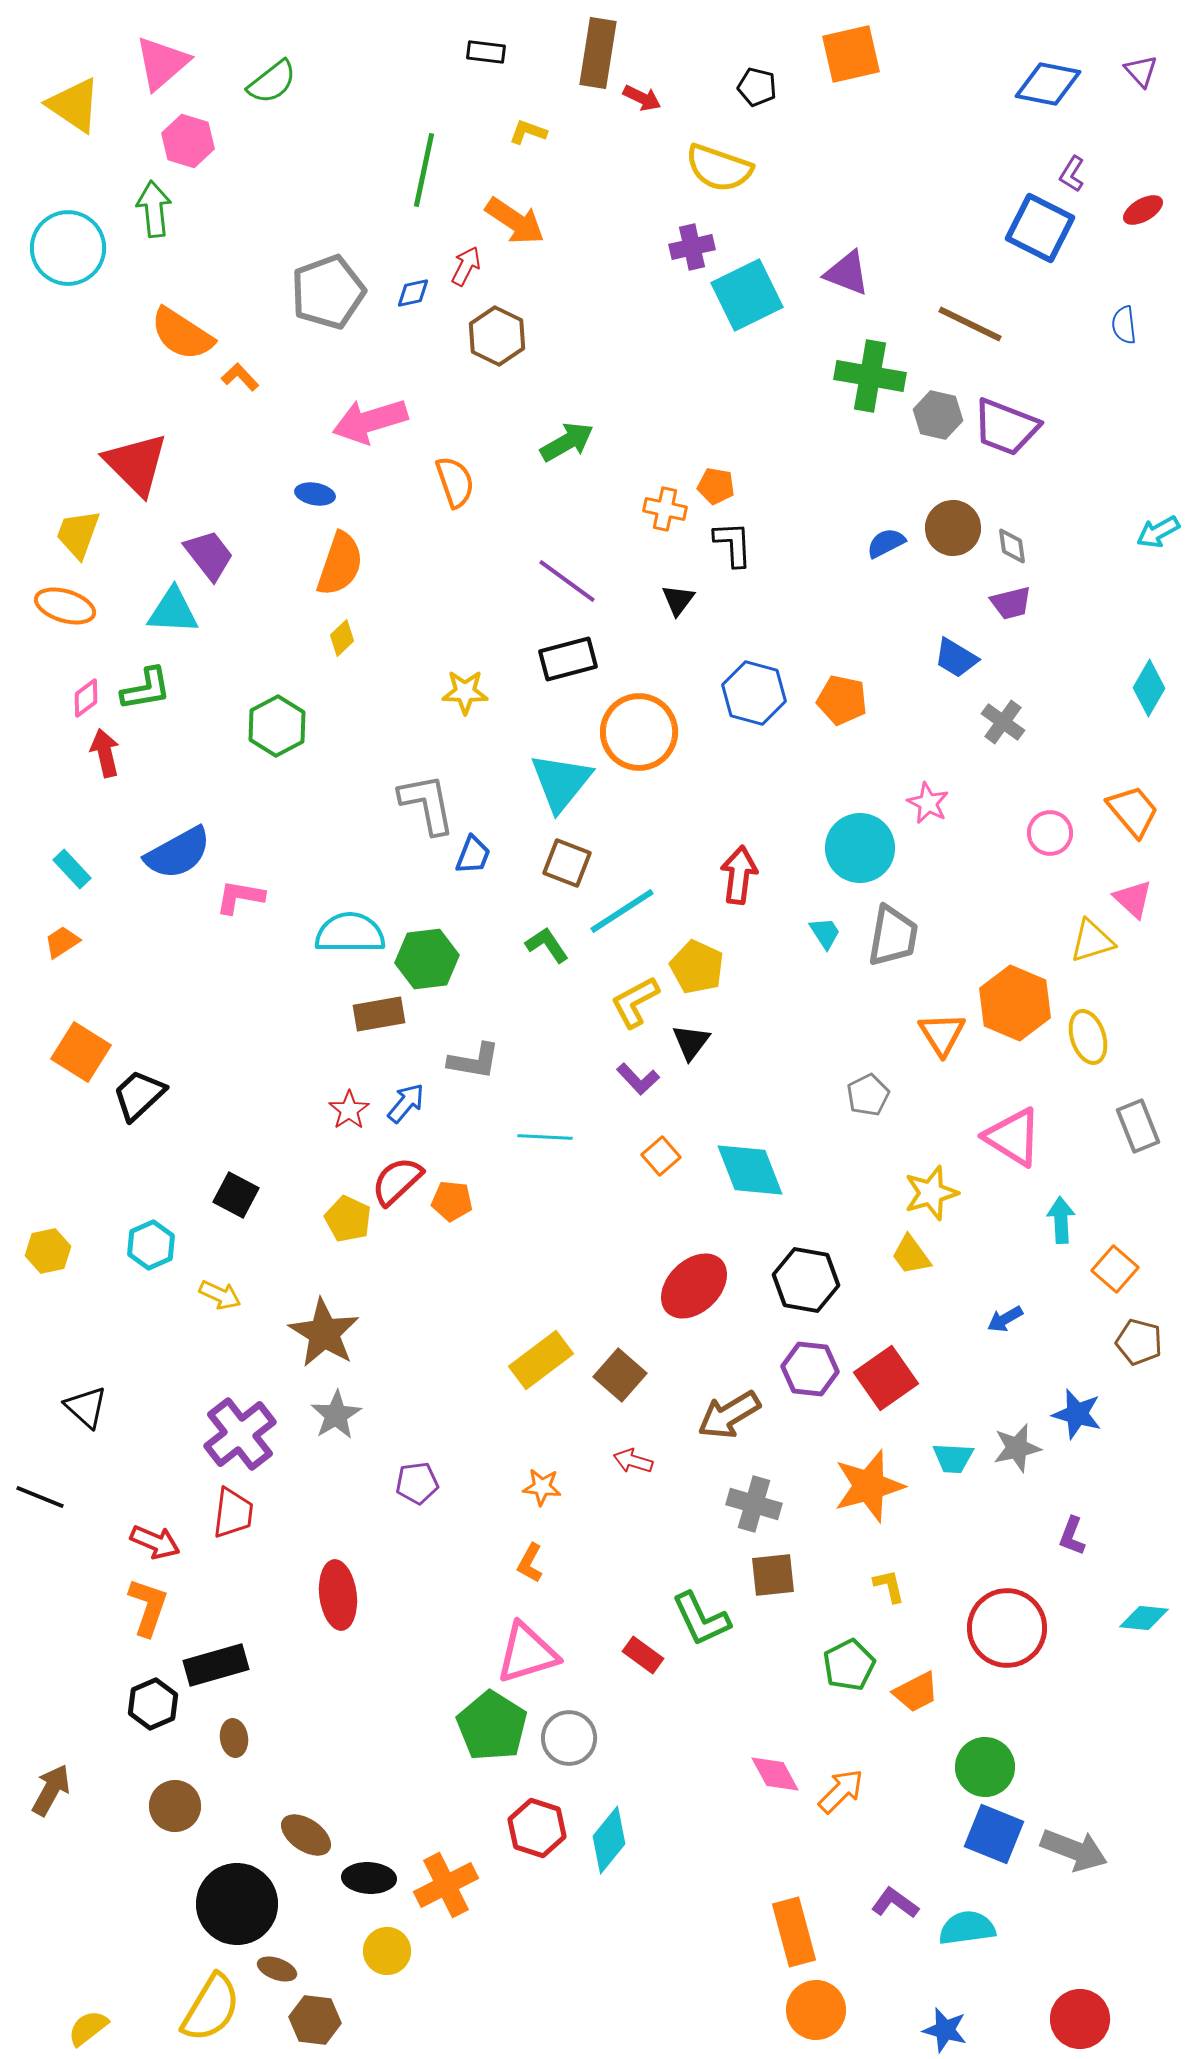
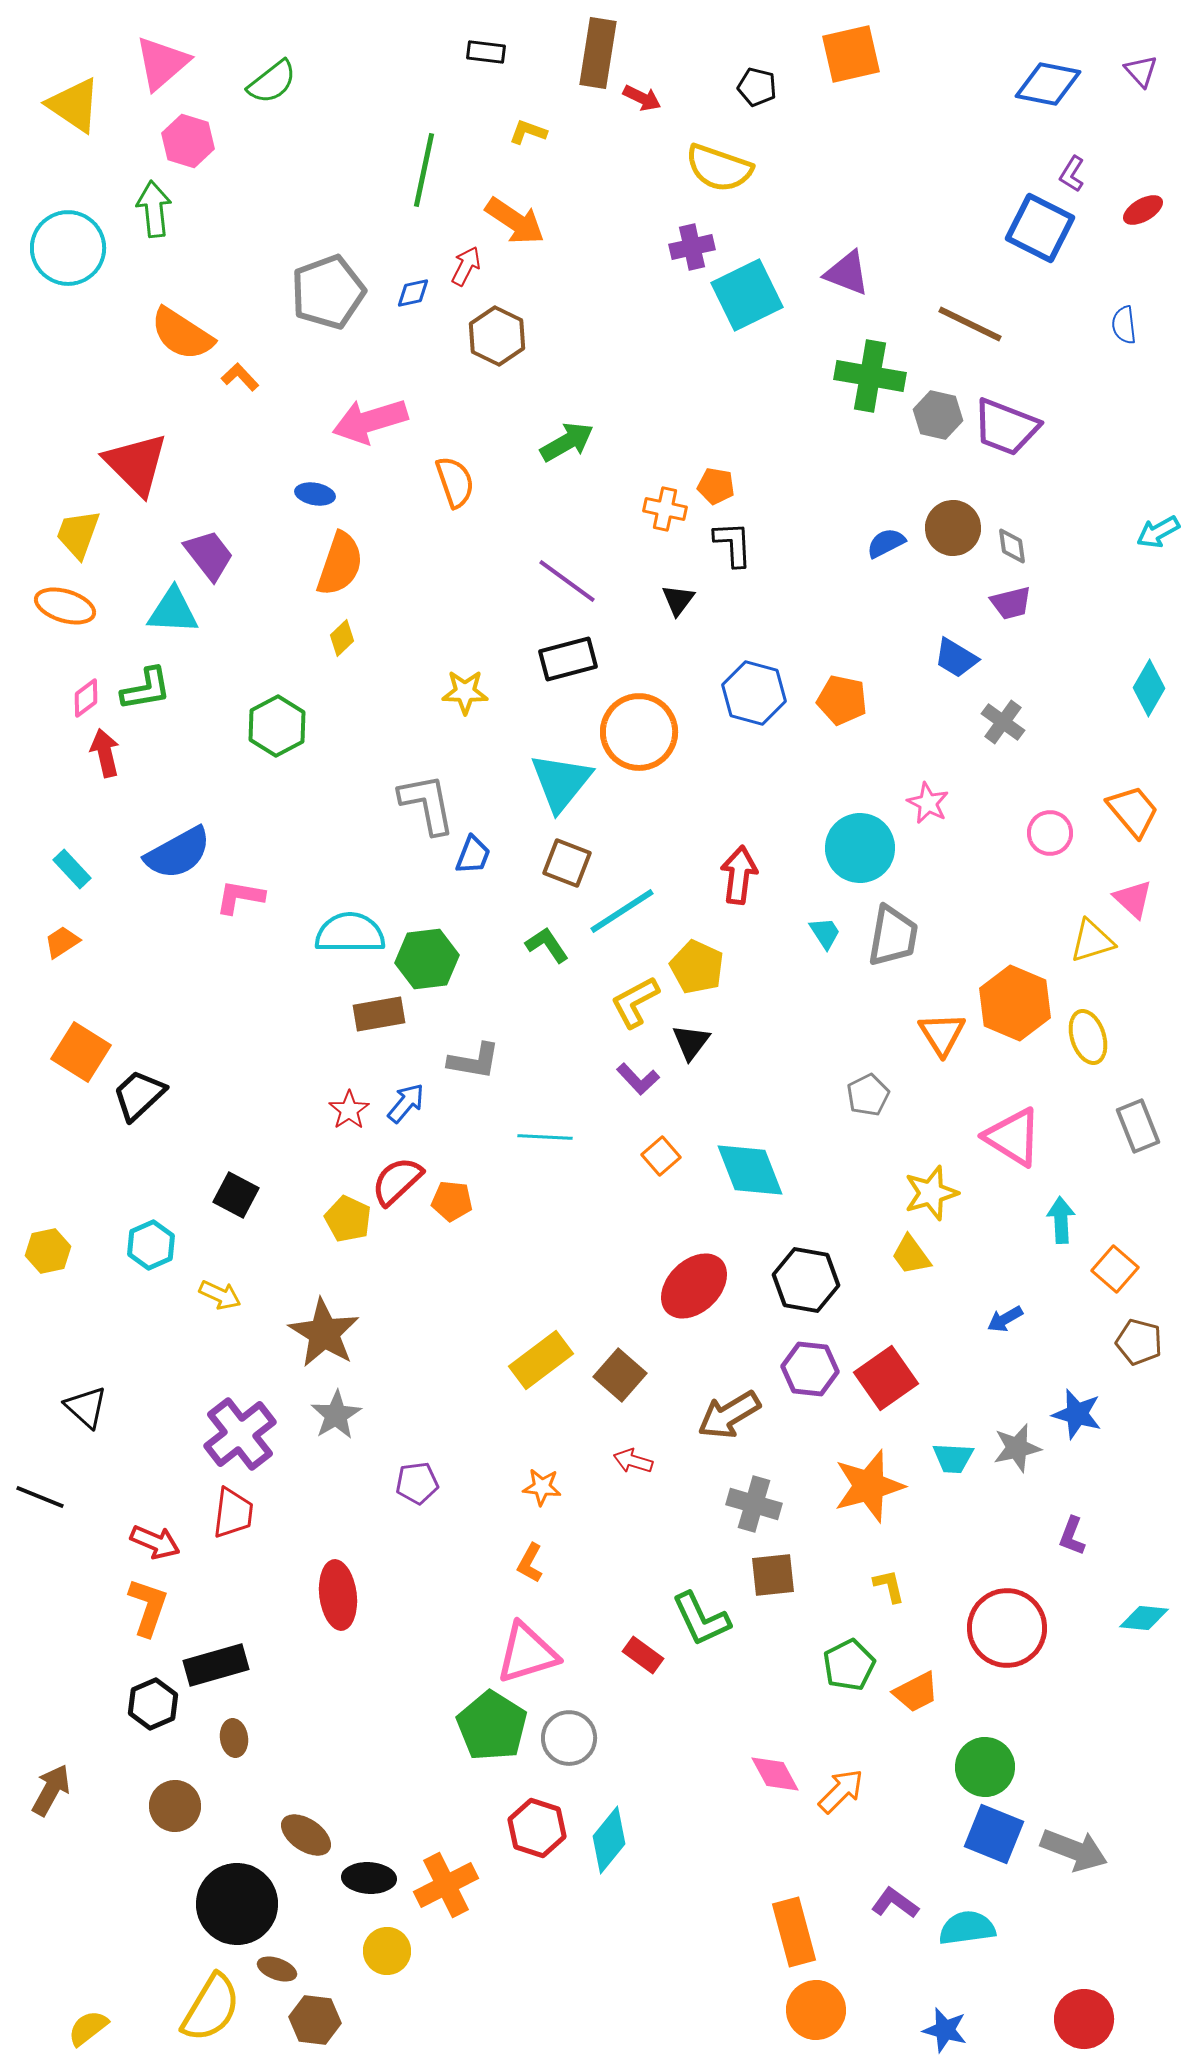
red circle at (1080, 2019): moved 4 px right
